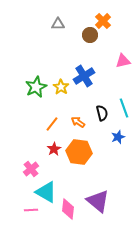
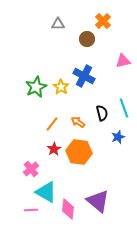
brown circle: moved 3 px left, 4 px down
blue cross: rotated 30 degrees counterclockwise
